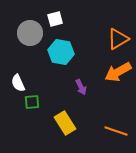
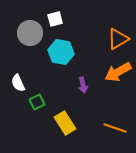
purple arrow: moved 2 px right, 2 px up; rotated 14 degrees clockwise
green square: moved 5 px right; rotated 21 degrees counterclockwise
orange line: moved 1 px left, 3 px up
